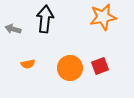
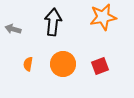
black arrow: moved 8 px right, 3 px down
orange semicircle: rotated 112 degrees clockwise
orange circle: moved 7 px left, 4 px up
